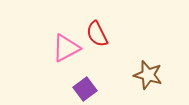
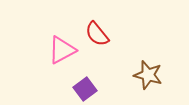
red semicircle: rotated 12 degrees counterclockwise
pink triangle: moved 4 px left, 2 px down
